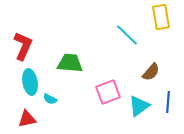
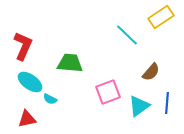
yellow rectangle: rotated 65 degrees clockwise
cyan ellipse: rotated 45 degrees counterclockwise
blue line: moved 1 px left, 1 px down
